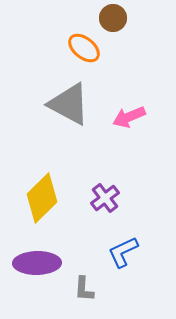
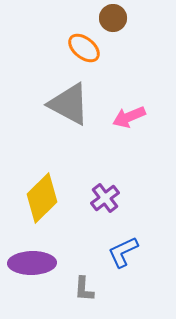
purple ellipse: moved 5 px left
